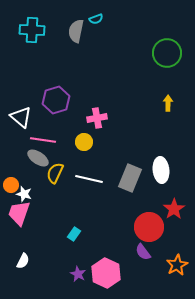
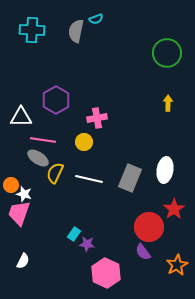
purple hexagon: rotated 12 degrees counterclockwise
white triangle: rotated 40 degrees counterclockwise
white ellipse: moved 4 px right; rotated 15 degrees clockwise
purple star: moved 9 px right, 30 px up; rotated 21 degrees counterclockwise
